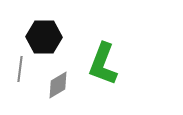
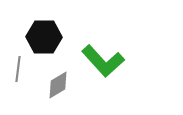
green L-shape: moved 3 px up; rotated 63 degrees counterclockwise
gray line: moved 2 px left
